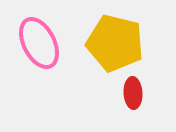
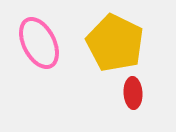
yellow pentagon: rotated 12 degrees clockwise
